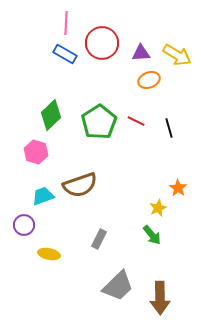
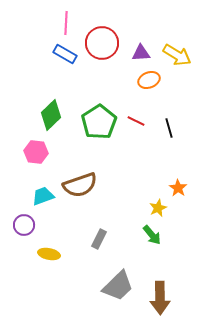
pink hexagon: rotated 10 degrees counterclockwise
